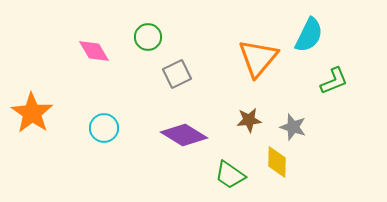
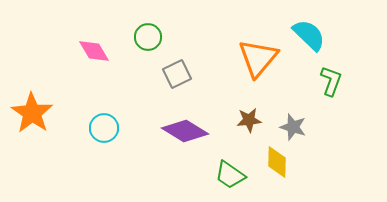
cyan semicircle: rotated 72 degrees counterclockwise
green L-shape: moved 3 px left; rotated 48 degrees counterclockwise
purple diamond: moved 1 px right, 4 px up
